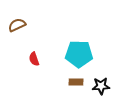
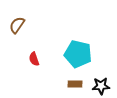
brown semicircle: rotated 30 degrees counterclockwise
cyan pentagon: moved 1 px left; rotated 12 degrees clockwise
brown rectangle: moved 1 px left, 2 px down
